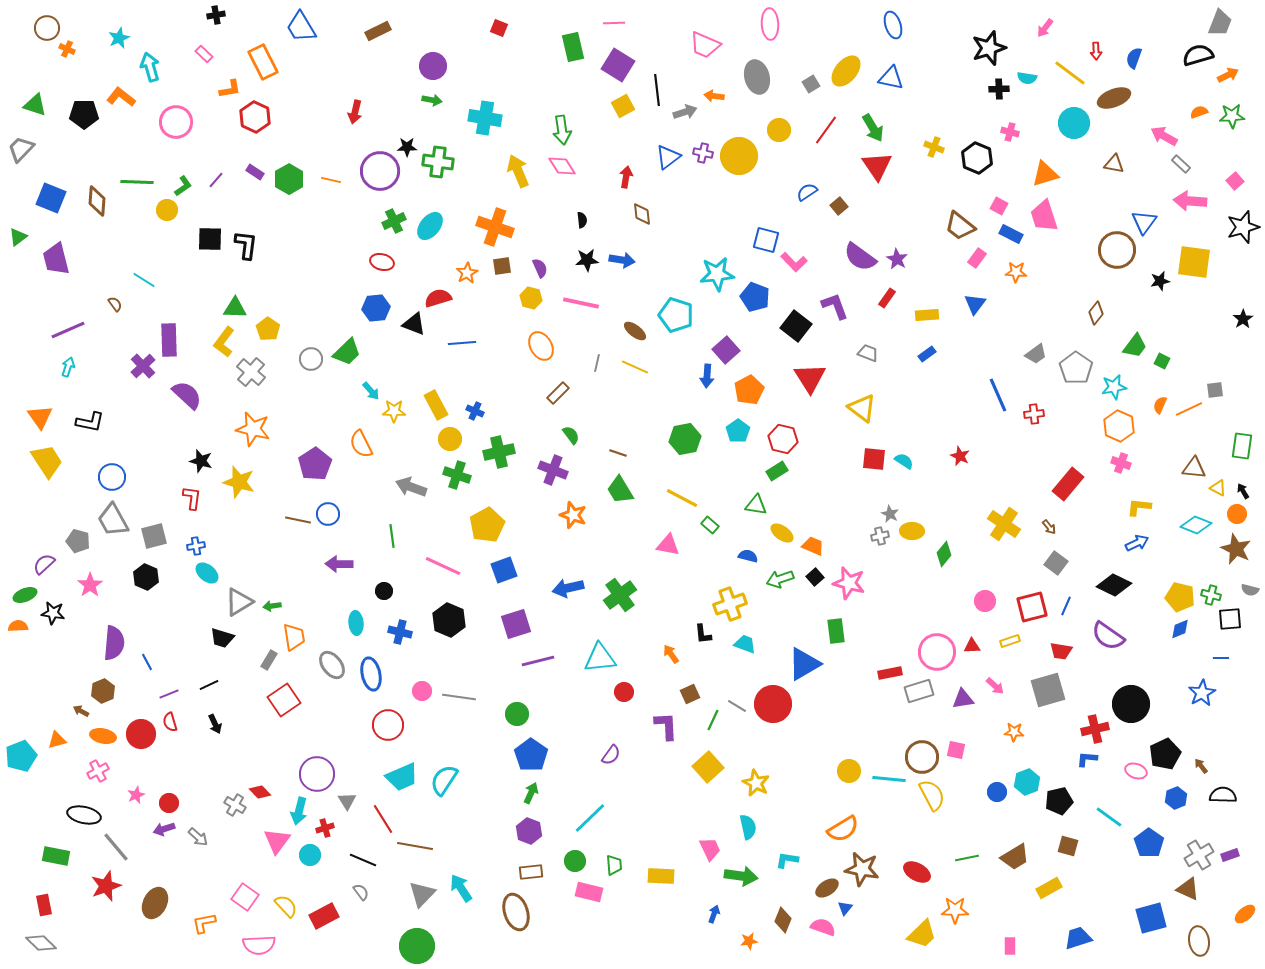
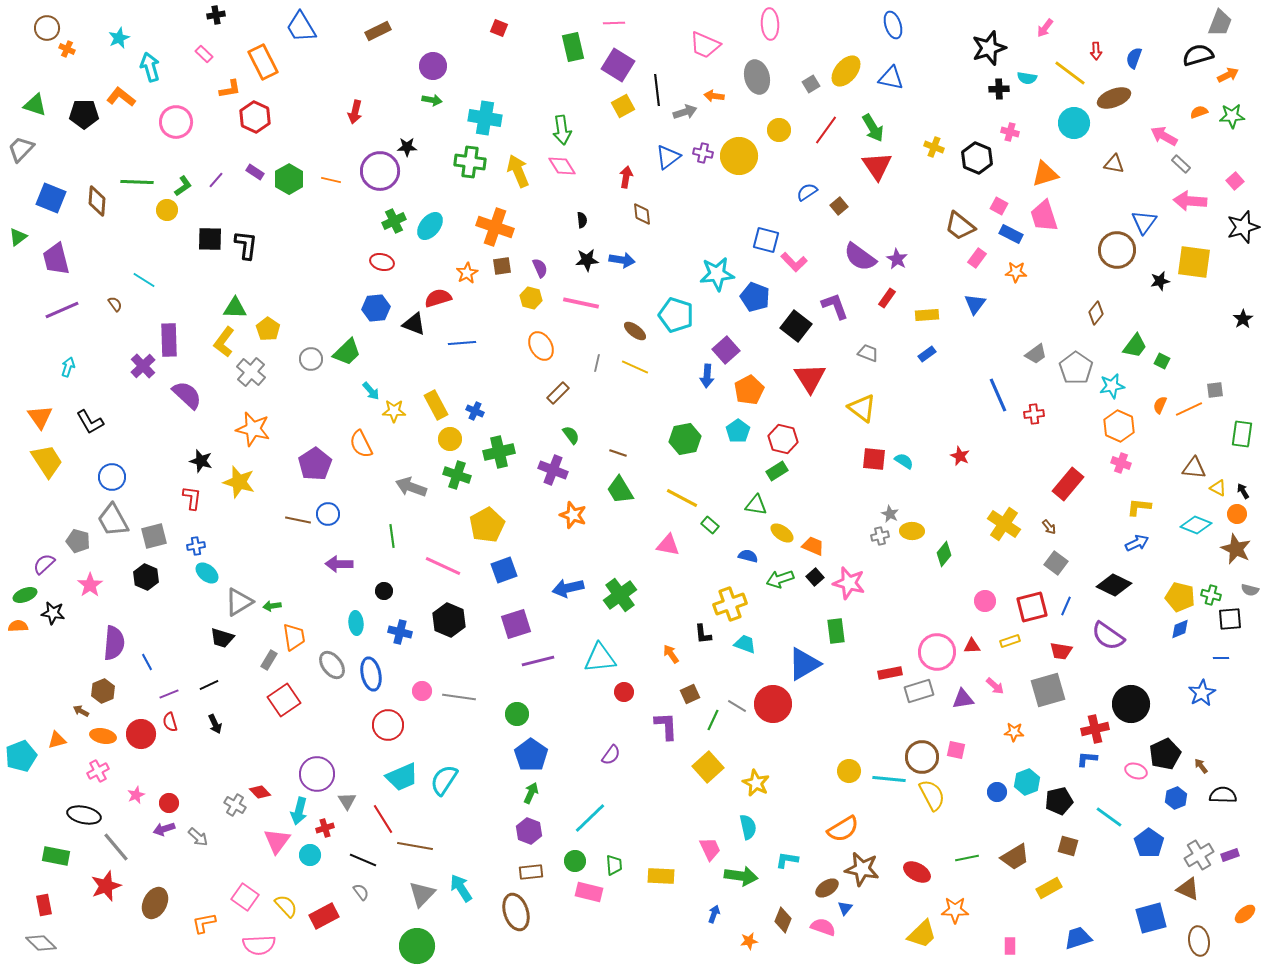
green cross at (438, 162): moved 32 px right
purple line at (68, 330): moved 6 px left, 20 px up
cyan star at (1114, 387): moved 2 px left, 1 px up
black L-shape at (90, 422): rotated 48 degrees clockwise
green rectangle at (1242, 446): moved 12 px up
